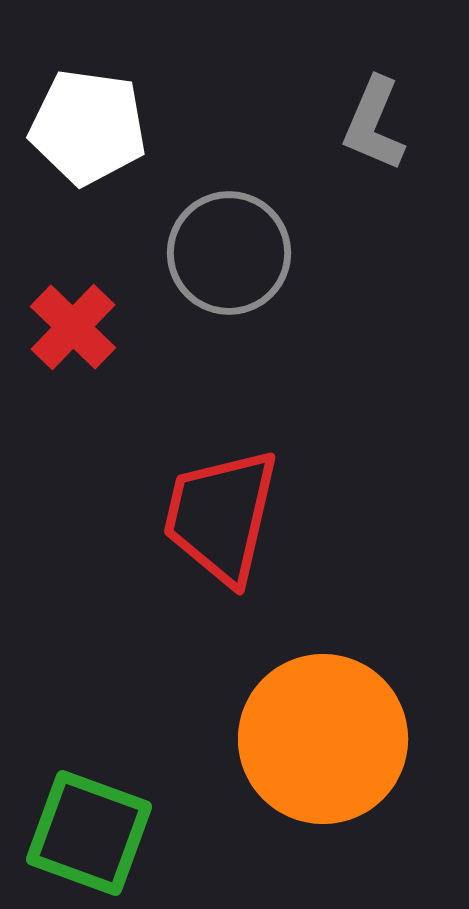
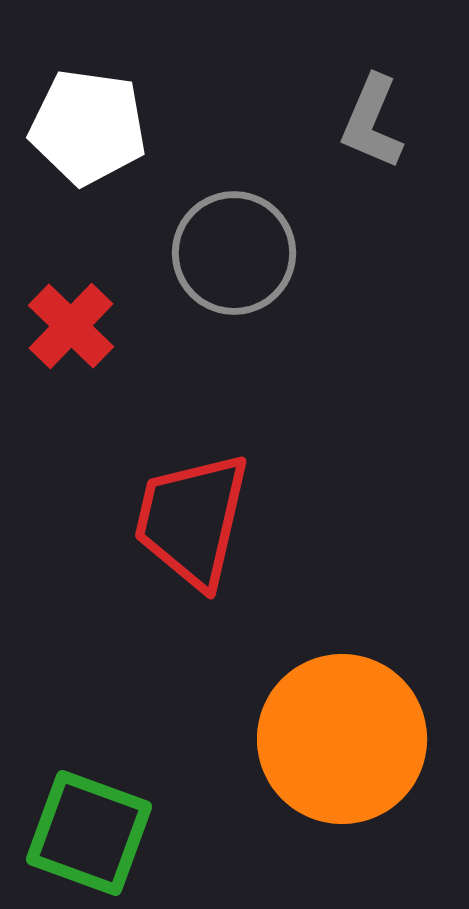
gray L-shape: moved 2 px left, 2 px up
gray circle: moved 5 px right
red cross: moved 2 px left, 1 px up
red trapezoid: moved 29 px left, 4 px down
orange circle: moved 19 px right
